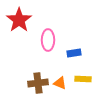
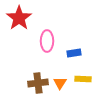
red star: moved 2 px up
pink ellipse: moved 1 px left, 1 px down
orange triangle: rotated 40 degrees clockwise
